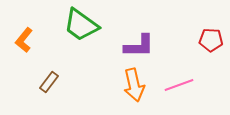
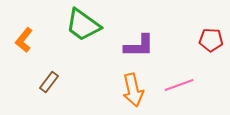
green trapezoid: moved 2 px right
orange arrow: moved 1 px left, 5 px down
